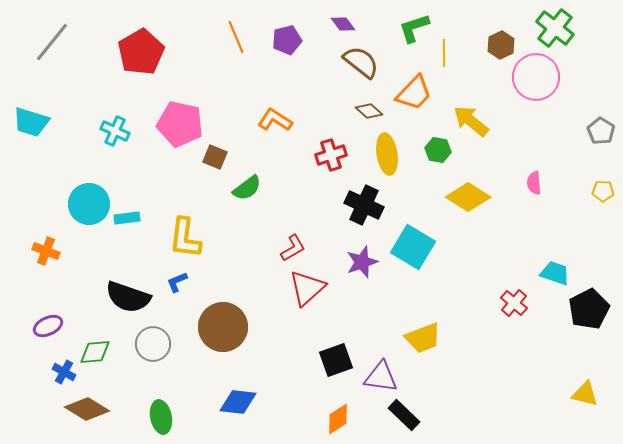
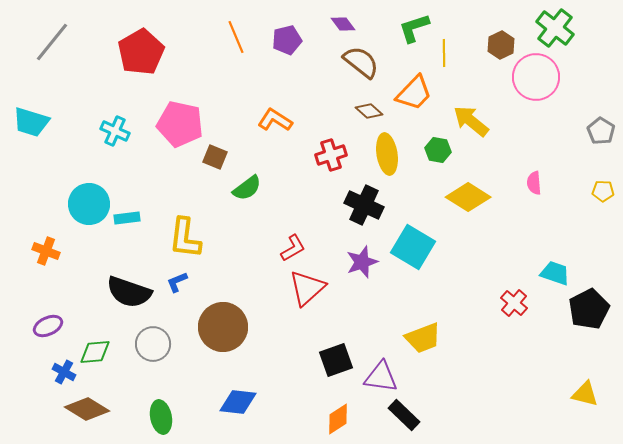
black semicircle at (128, 297): moved 1 px right, 5 px up
